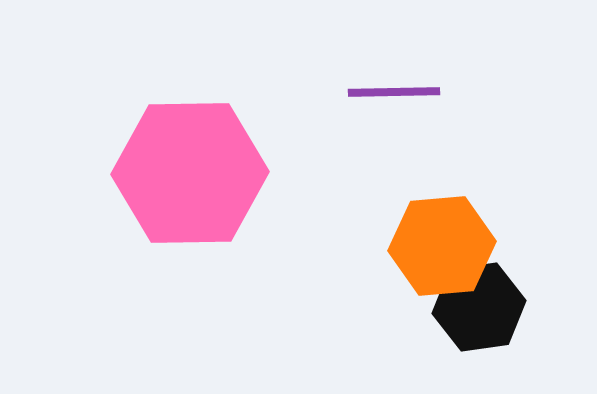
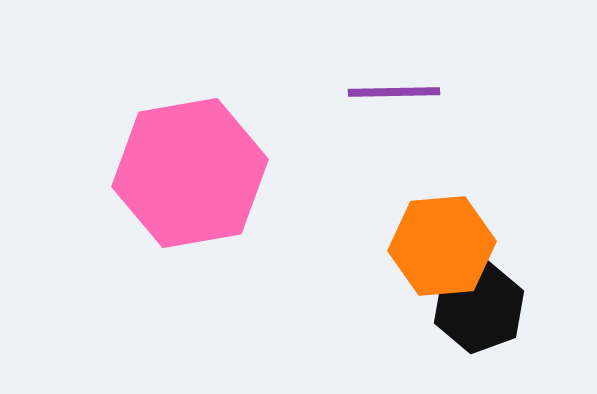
pink hexagon: rotated 9 degrees counterclockwise
black hexagon: rotated 12 degrees counterclockwise
